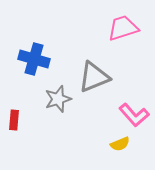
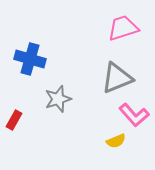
blue cross: moved 4 px left
gray triangle: moved 23 px right, 1 px down
red rectangle: rotated 24 degrees clockwise
yellow semicircle: moved 4 px left, 3 px up
